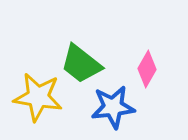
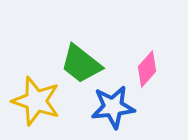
pink diamond: rotated 12 degrees clockwise
yellow star: moved 2 px left, 4 px down; rotated 9 degrees clockwise
